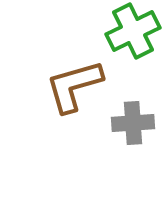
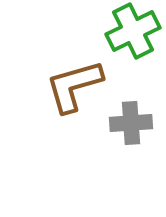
gray cross: moved 2 px left
